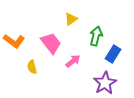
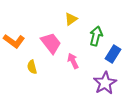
pink arrow: rotated 77 degrees counterclockwise
